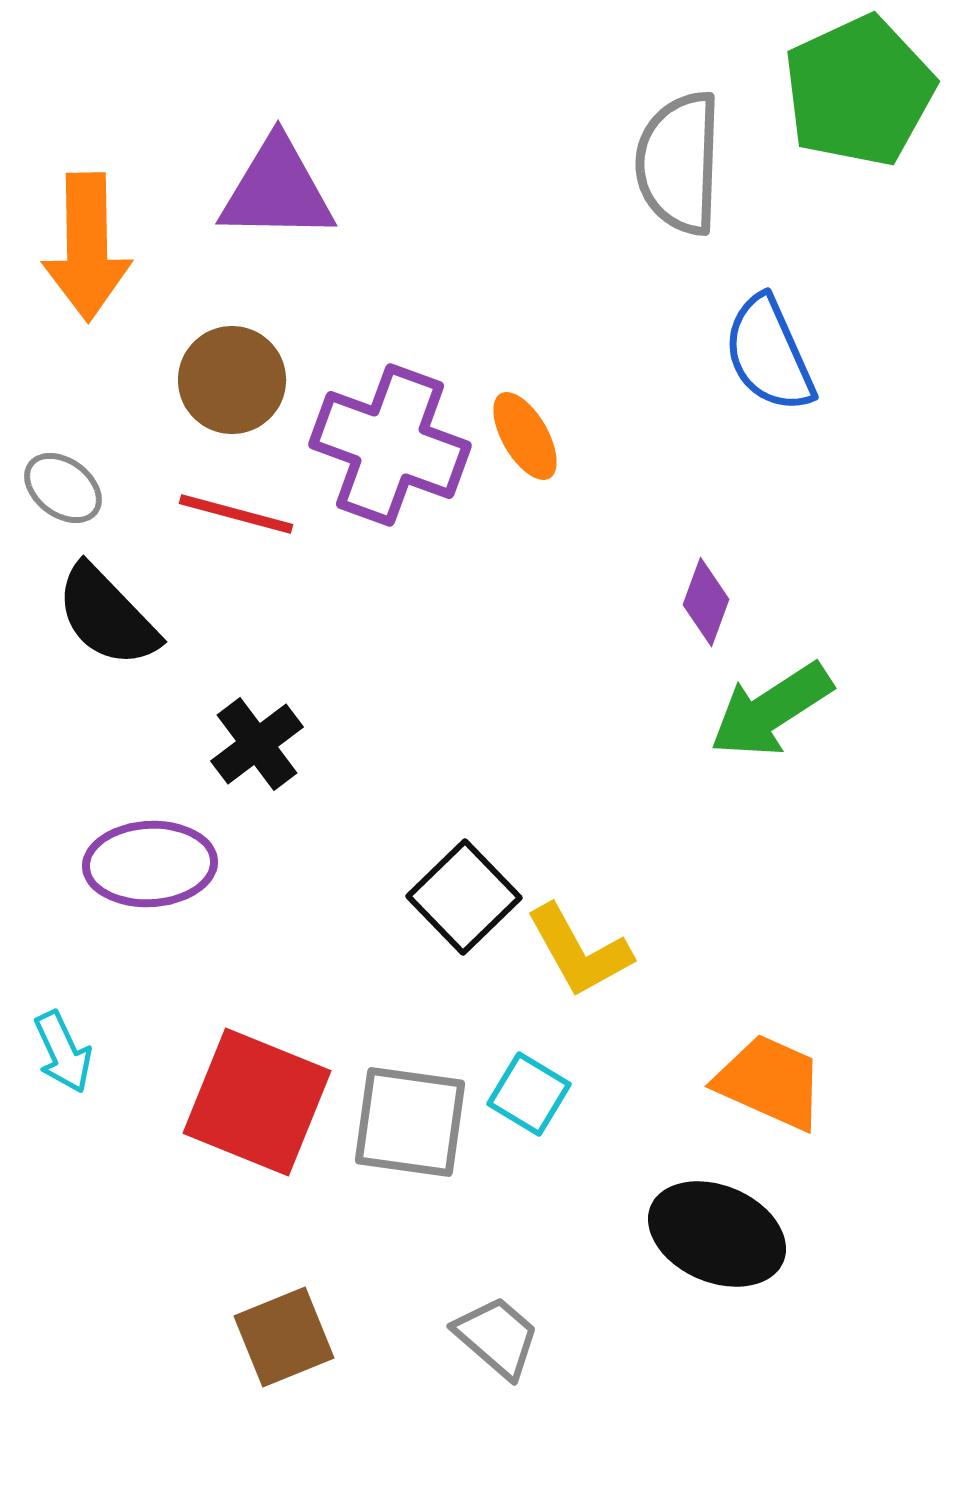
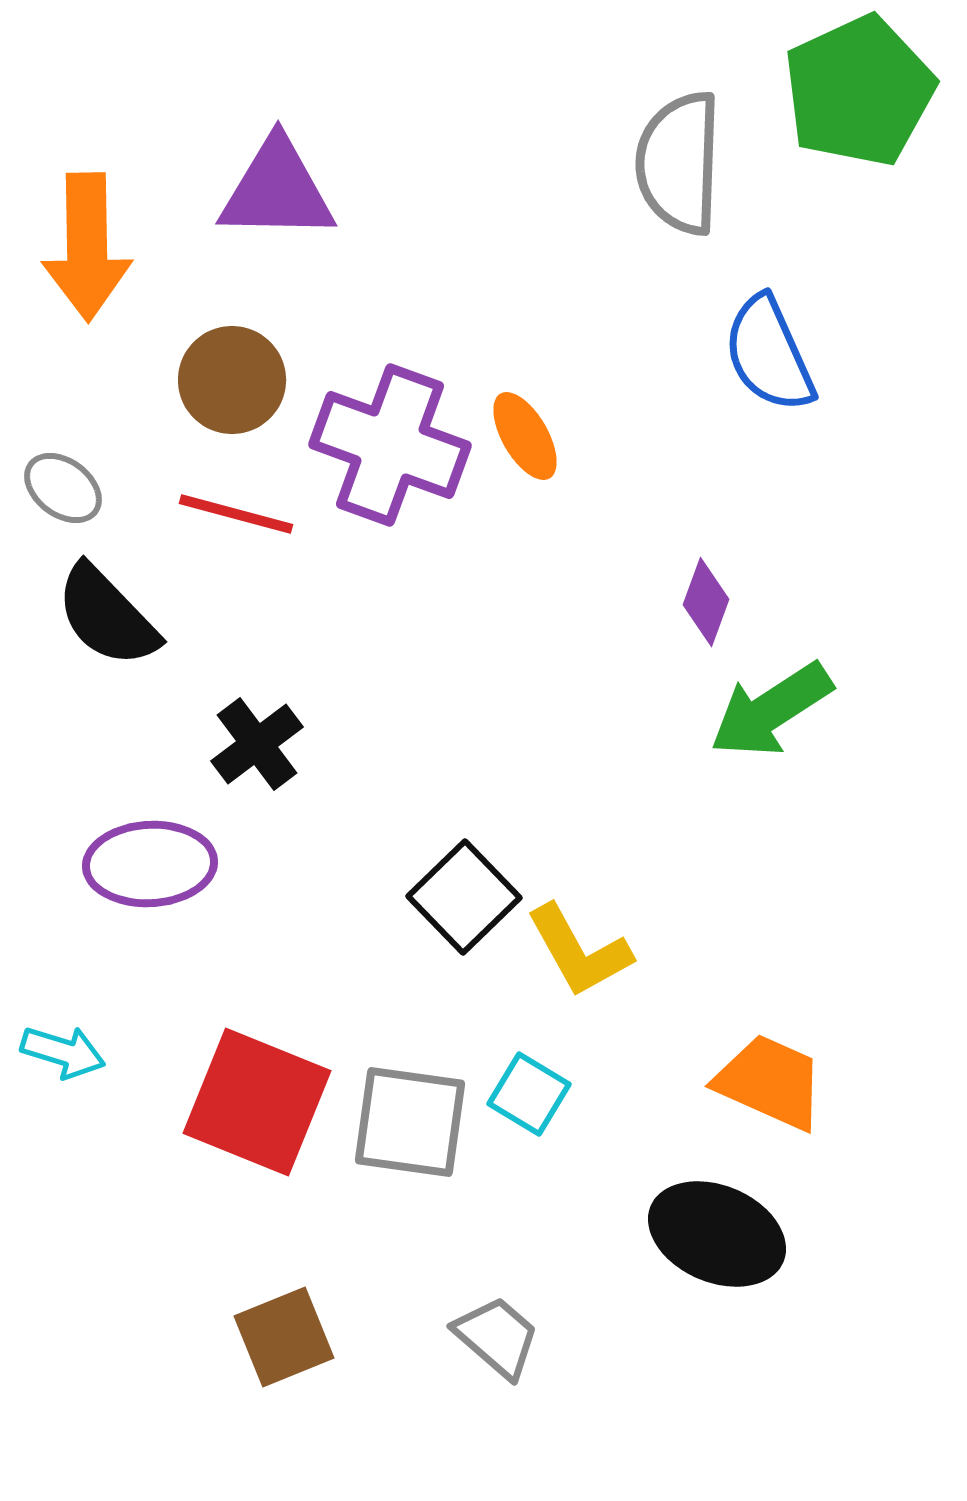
cyan arrow: rotated 48 degrees counterclockwise
